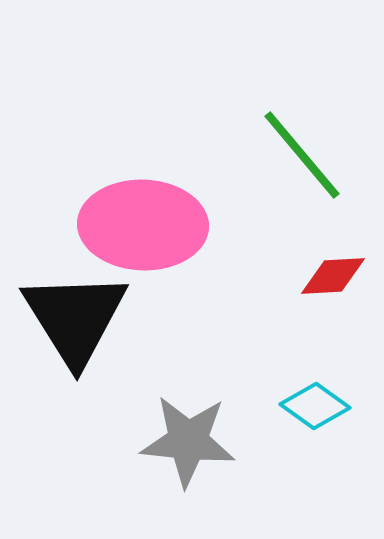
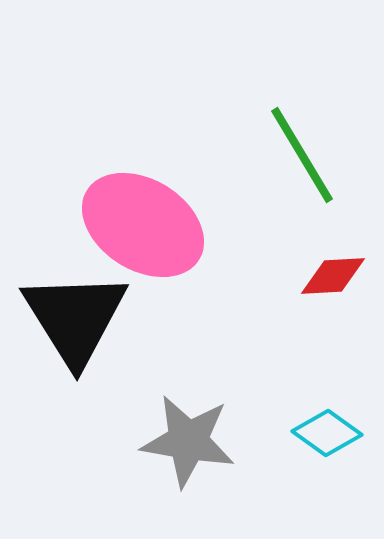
green line: rotated 9 degrees clockwise
pink ellipse: rotated 30 degrees clockwise
cyan diamond: moved 12 px right, 27 px down
gray star: rotated 4 degrees clockwise
